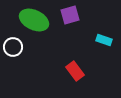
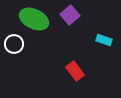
purple square: rotated 24 degrees counterclockwise
green ellipse: moved 1 px up
white circle: moved 1 px right, 3 px up
